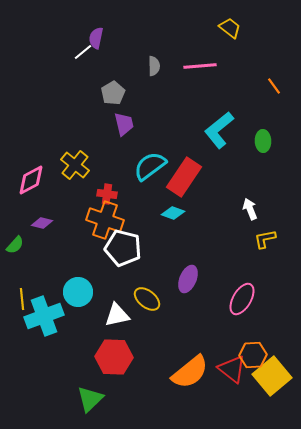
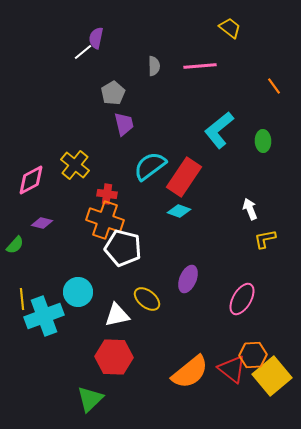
cyan diamond: moved 6 px right, 2 px up
